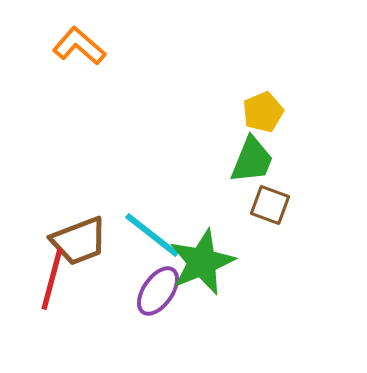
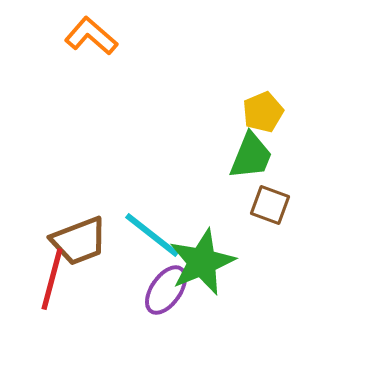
orange L-shape: moved 12 px right, 10 px up
green trapezoid: moved 1 px left, 4 px up
purple ellipse: moved 8 px right, 1 px up
